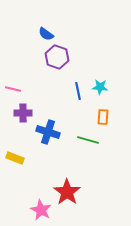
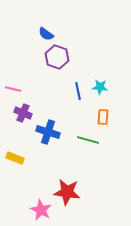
purple cross: rotated 24 degrees clockwise
red star: rotated 28 degrees counterclockwise
